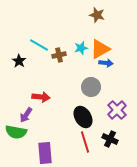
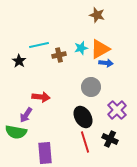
cyan line: rotated 42 degrees counterclockwise
